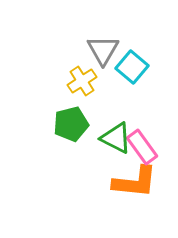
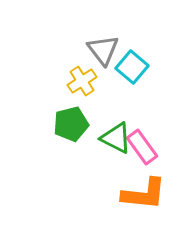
gray triangle: rotated 8 degrees counterclockwise
orange L-shape: moved 9 px right, 12 px down
